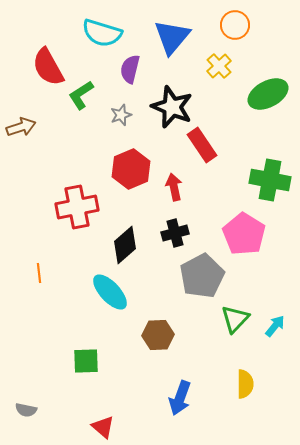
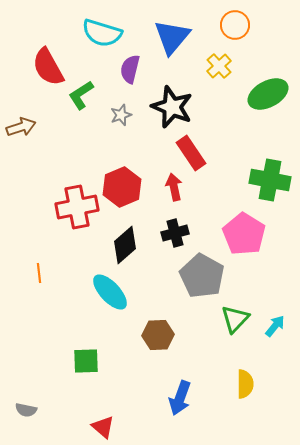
red rectangle: moved 11 px left, 8 px down
red hexagon: moved 9 px left, 18 px down
gray pentagon: rotated 15 degrees counterclockwise
